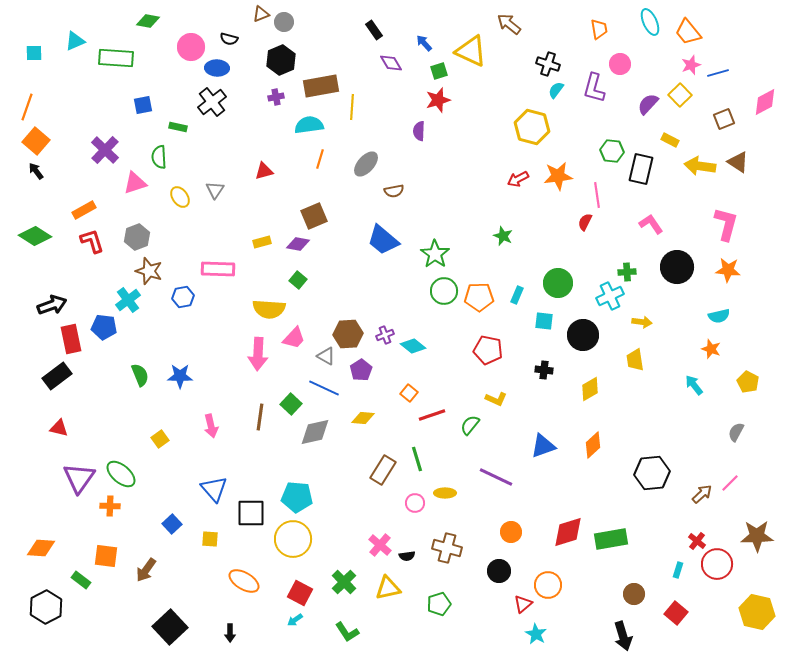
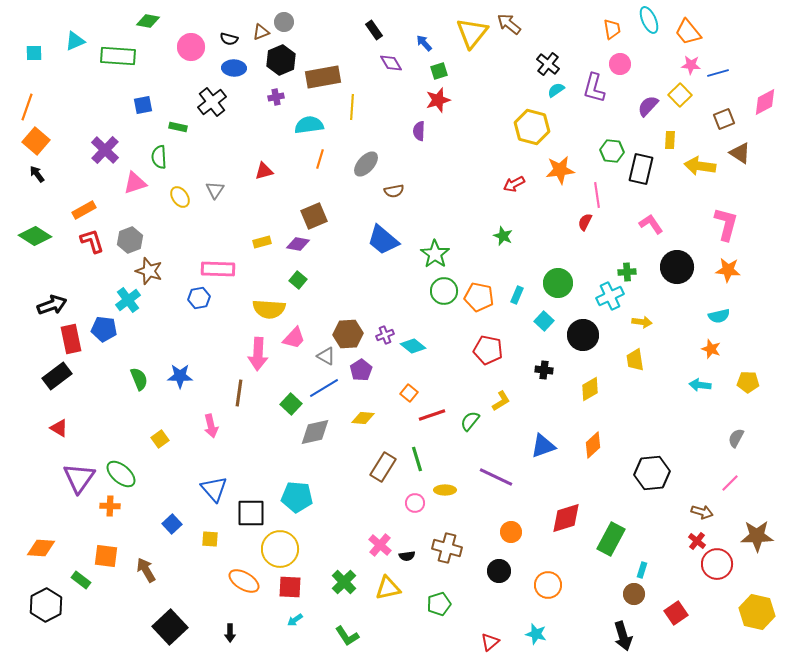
brown triangle at (261, 14): moved 18 px down
cyan ellipse at (650, 22): moved 1 px left, 2 px up
orange trapezoid at (599, 29): moved 13 px right
yellow triangle at (471, 51): moved 1 px right, 18 px up; rotated 44 degrees clockwise
green rectangle at (116, 58): moved 2 px right, 2 px up
black cross at (548, 64): rotated 20 degrees clockwise
pink star at (691, 65): rotated 24 degrees clockwise
blue ellipse at (217, 68): moved 17 px right
brown rectangle at (321, 86): moved 2 px right, 9 px up
cyan semicircle at (556, 90): rotated 18 degrees clockwise
purple semicircle at (648, 104): moved 2 px down
yellow rectangle at (670, 140): rotated 66 degrees clockwise
brown triangle at (738, 162): moved 2 px right, 9 px up
black arrow at (36, 171): moved 1 px right, 3 px down
orange star at (558, 176): moved 2 px right, 6 px up
red arrow at (518, 179): moved 4 px left, 5 px down
gray hexagon at (137, 237): moved 7 px left, 3 px down
blue hexagon at (183, 297): moved 16 px right, 1 px down
orange pentagon at (479, 297): rotated 12 degrees clockwise
cyan square at (544, 321): rotated 36 degrees clockwise
blue pentagon at (104, 327): moved 2 px down
green semicircle at (140, 375): moved 1 px left, 4 px down
yellow pentagon at (748, 382): rotated 25 degrees counterclockwise
cyan arrow at (694, 385): moved 6 px right; rotated 45 degrees counterclockwise
blue line at (324, 388): rotated 56 degrees counterclockwise
yellow L-shape at (496, 399): moved 5 px right, 2 px down; rotated 55 degrees counterclockwise
brown line at (260, 417): moved 21 px left, 24 px up
green semicircle at (470, 425): moved 4 px up
red triangle at (59, 428): rotated 18 degrees clockwise
gray semicircle at (736, 432): moved 6 px down
brown rectangle at (383, 470): moved 3 px up
yellow ellipse at (445, 493): moved 3 px up
brown arrow at (702, 494): moved 18 px down; rotated 60 degrees clockwise
red diamond at (568, 532): moved 2 px left, 14 px up
yellow circle at (293, 539): moved 13 px left, 10 px down
green rectangle at (611, 539): rotated 52 degrees counterclockwise
brown arrow at (146, 570): rotated 115 degrees clockwise
cyan rectangle at (678, 570): moved 36 px left
red square at (300, 593): moved 10 px left, 6 px up; rotated 25 degrees counterclockwise
red triangle at (523, 604): moved 33 px left, 38 px down
black hexagon at (46, 607): moved 2 px up
red square at (676, 613): rotated 15 degrees clockwise
green L-shape at (347, 632): moved 4 px down
cyan star at (536, 634): rotated 15 degrees counterclockwise
